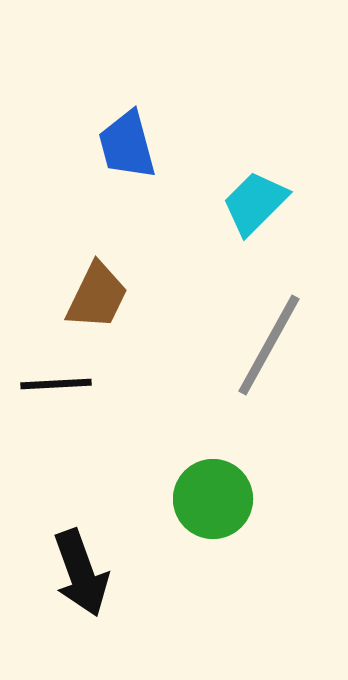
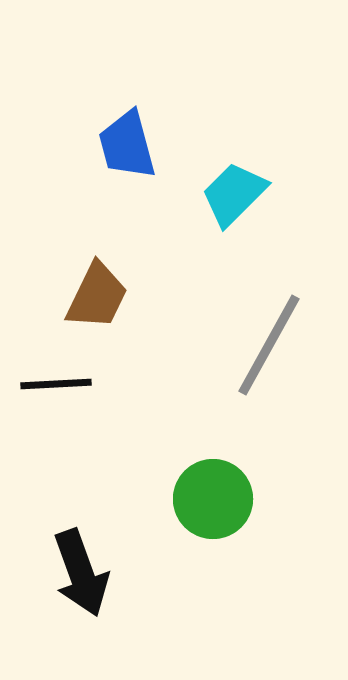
cyan trapezoid: moved 21 px left, 9 px up
